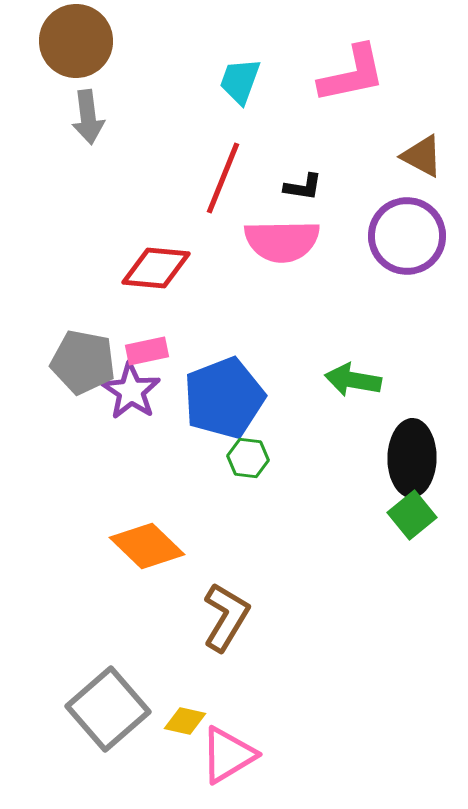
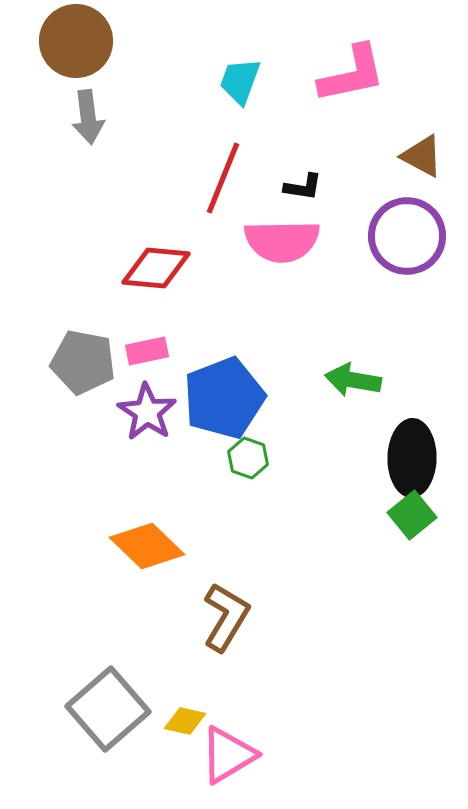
purple star: moved 16 px right, 21 px down
green hexagon: rotated 12 degrees clockwise
